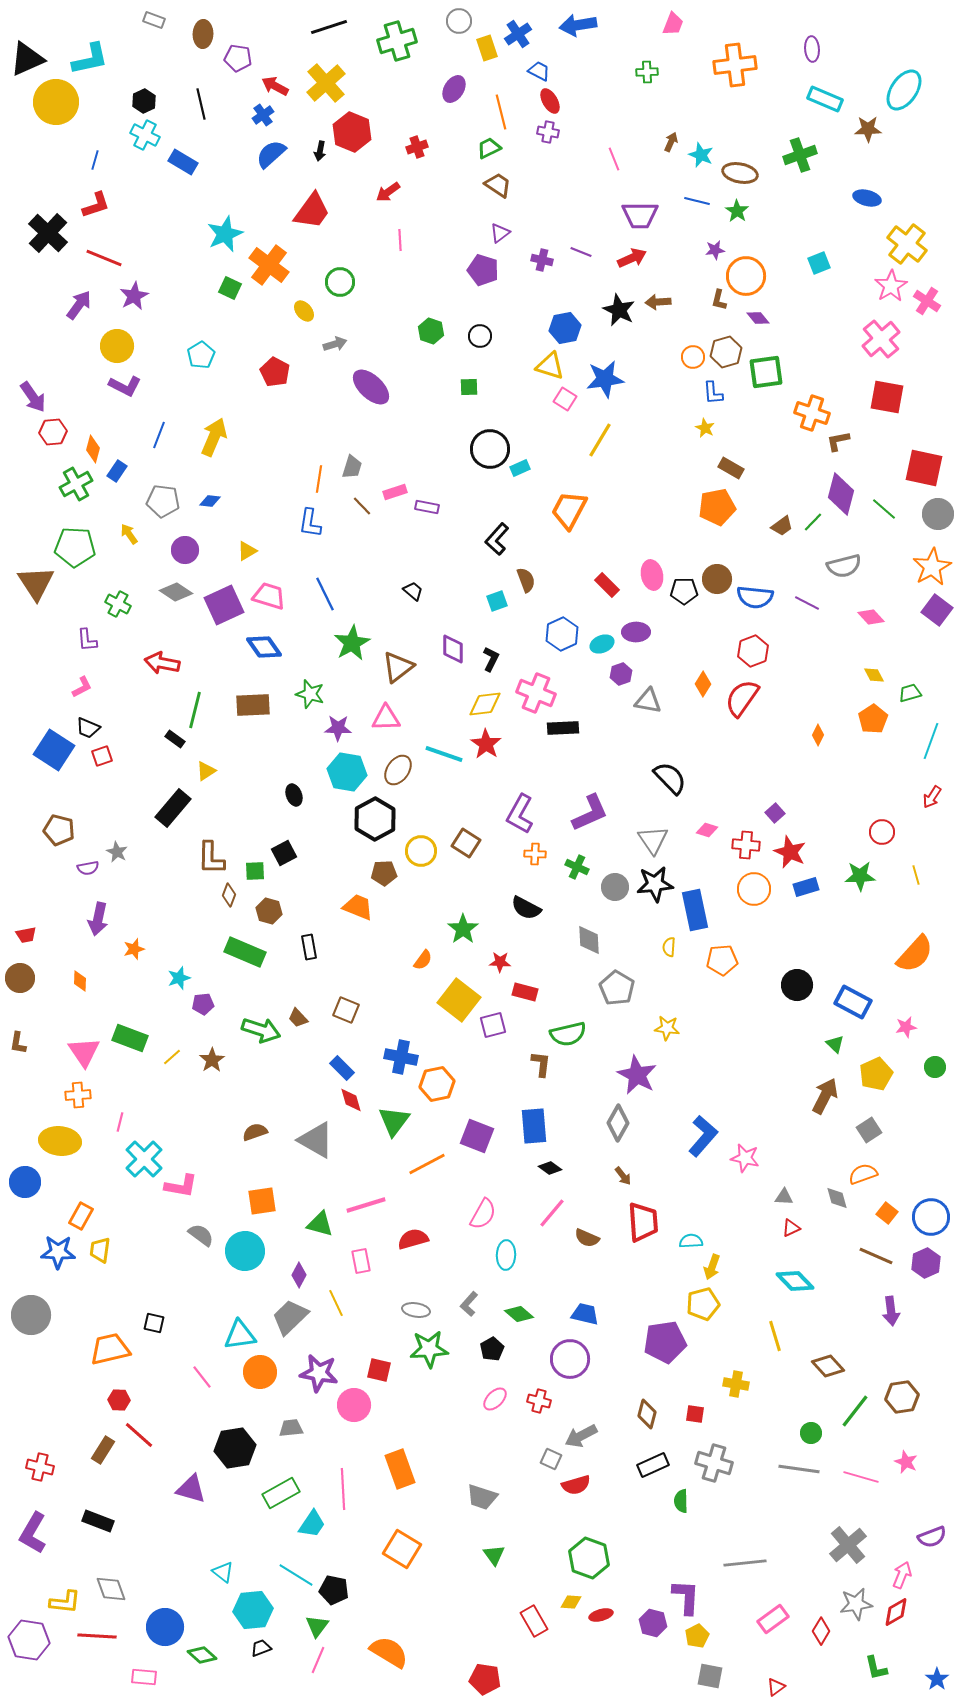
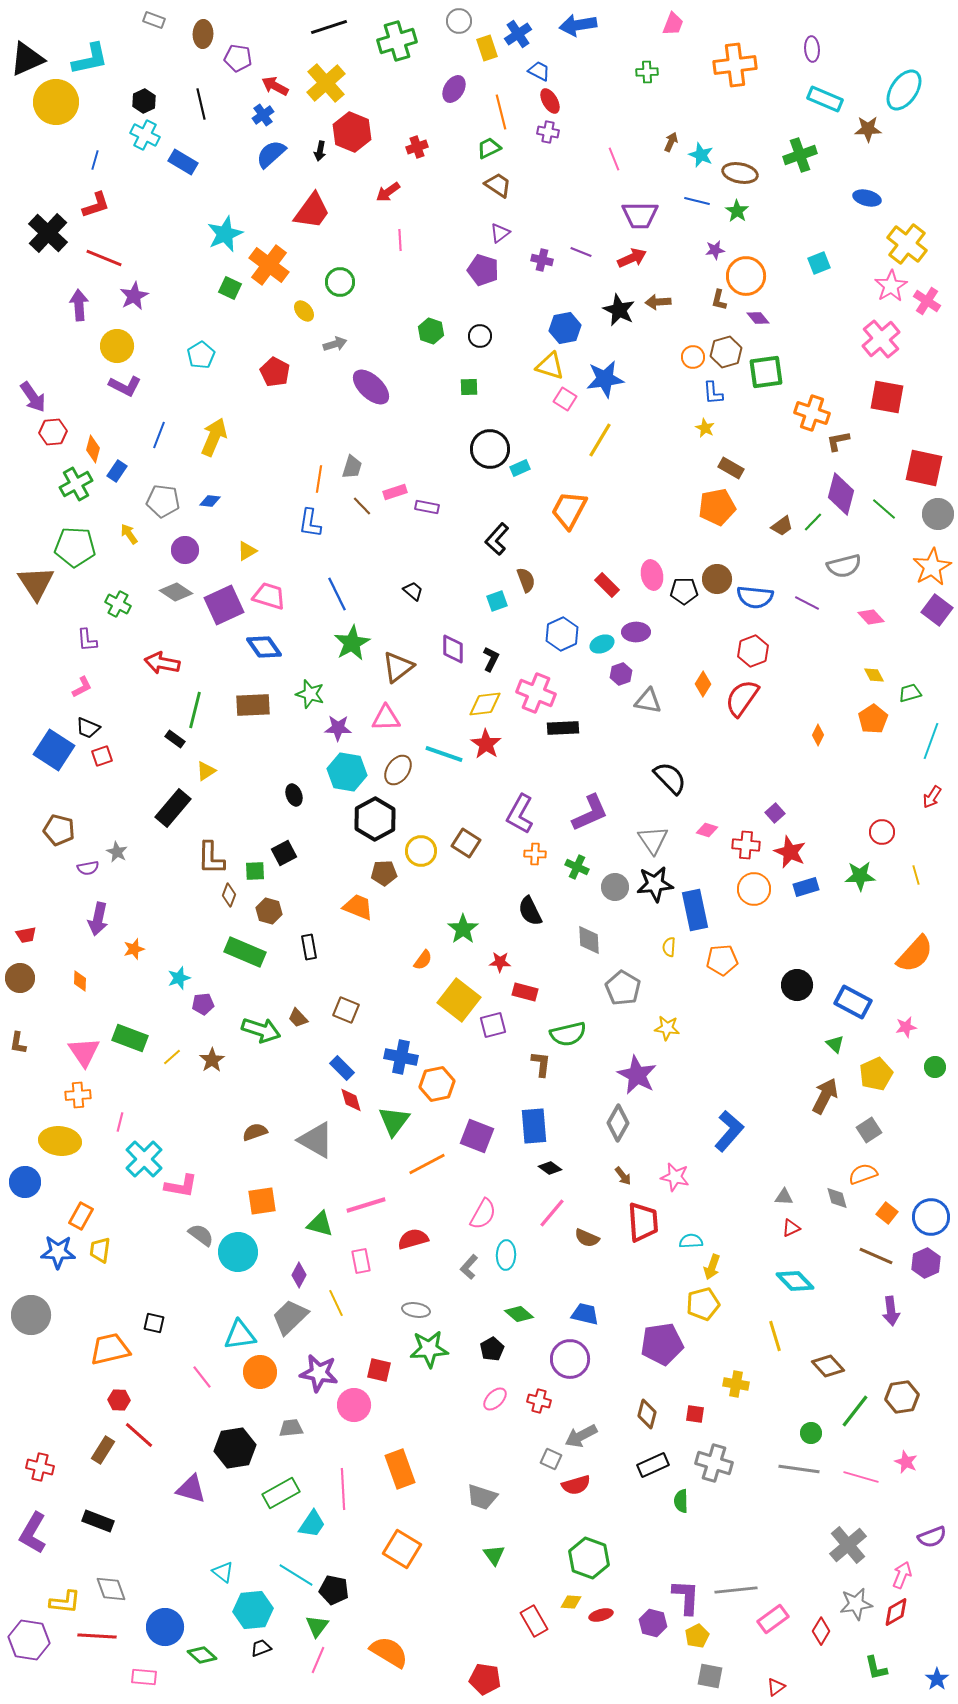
purple arrow at (79, 305): rotated 40 degrees counterclockwise
blue line at (325, 594): moved 12 px right
black semicircle at (526, 908): moved 4 px right, 3 px down; rotated 36 degrees clockwise
gray pentagon at (617, 988): moved 6 px right
blue L-shape at (703, 1136): moved 26 px right, 5 px up
pink star at (745, 1158): moved 70 px left, 19 px down
cyan circle at (245, 1251): moved 7 px left, 1 px down
gray L-shape at (469, 1304): moved 37 px up
purple pentagon at (665, 1342): moved 3 px left, 2 px down
gray line at (745, 1563): moved 9 px left, 27 px down
